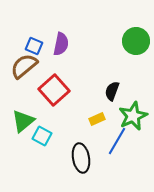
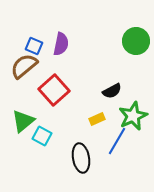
black semicircle: rotated 138 degrees counterclockwise
